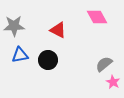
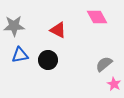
pink star: moved 1 px right, 2 px down
